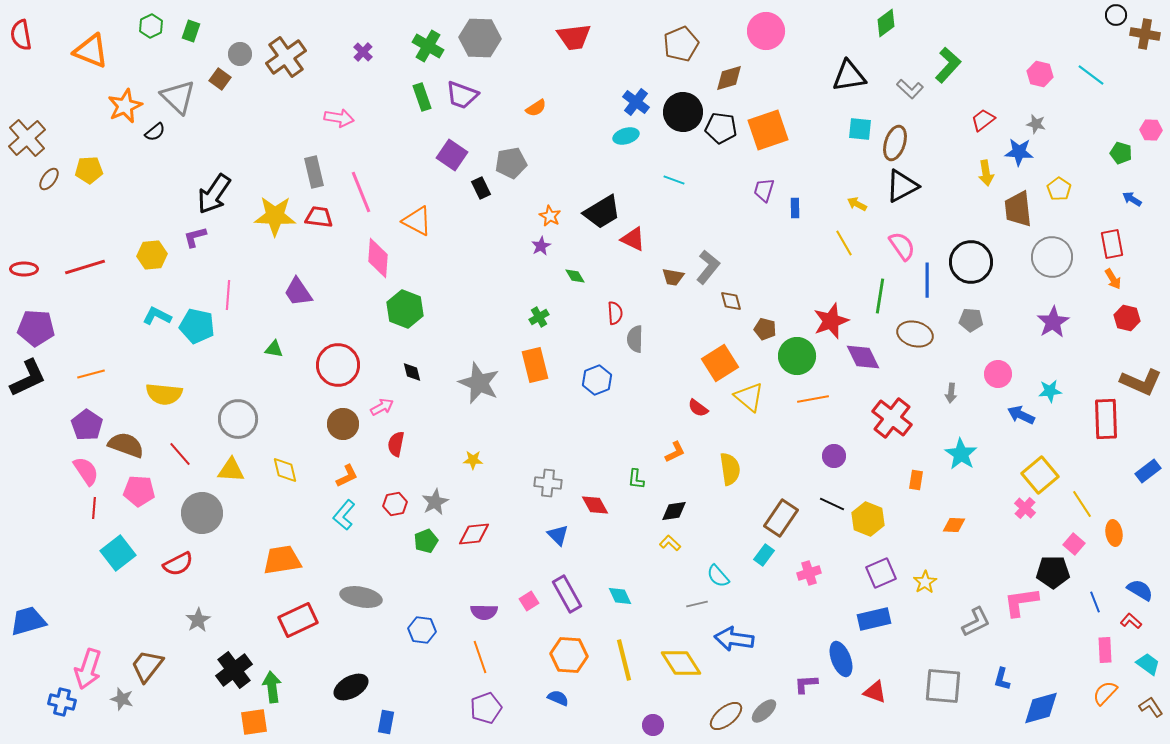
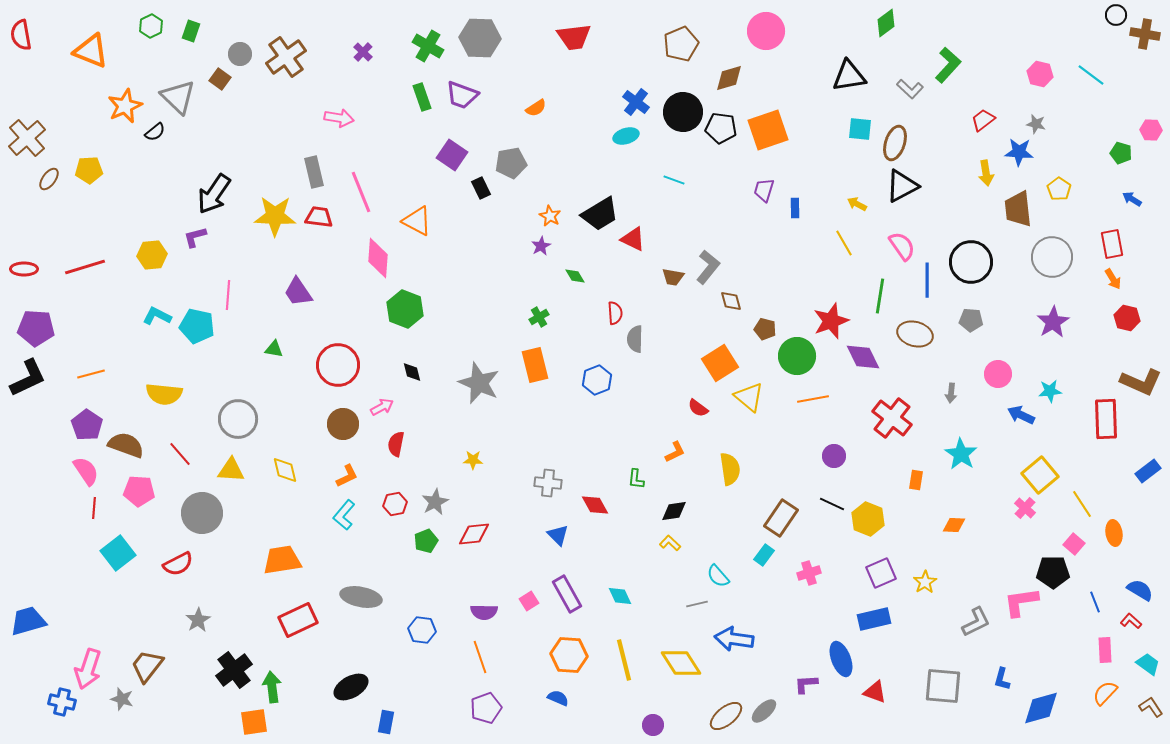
black trapezoid at (602, 212): moved 2 px left, 2 px down
